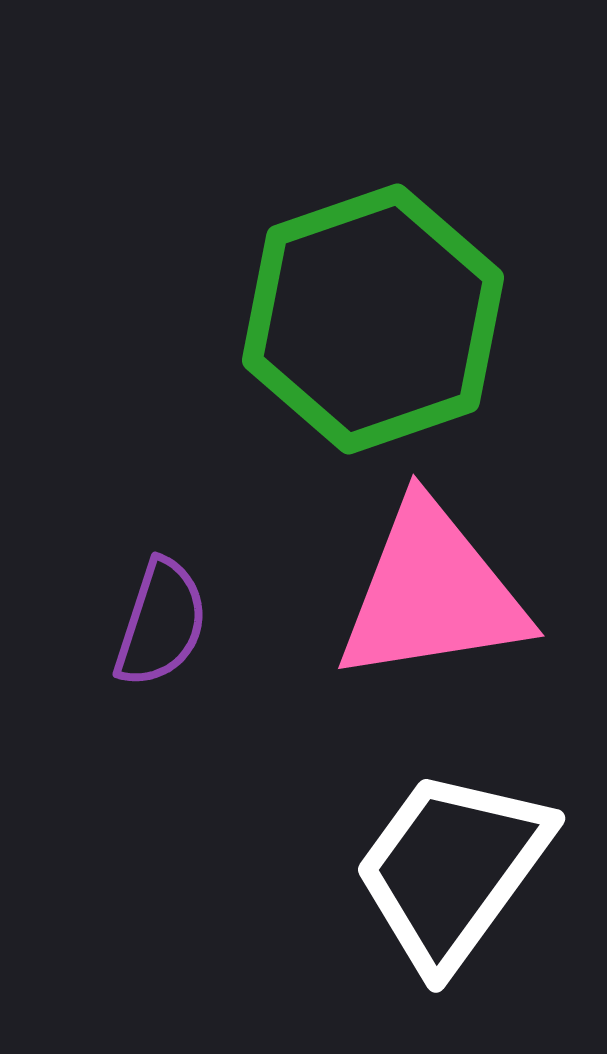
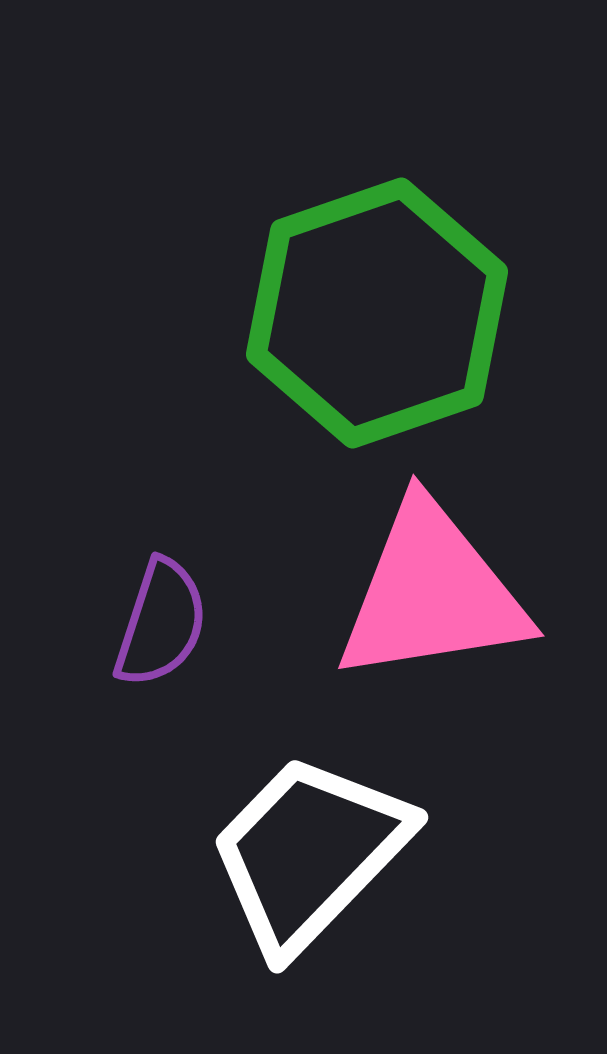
green hexagon: moved 4 px right, 6 px up
white trapezoid: moved 143 px left, 16 px up; rotated 8 degrees clockwise
